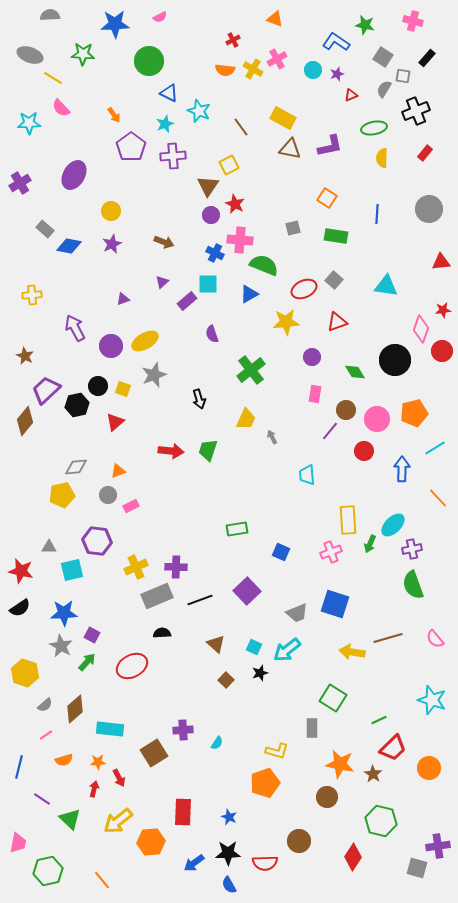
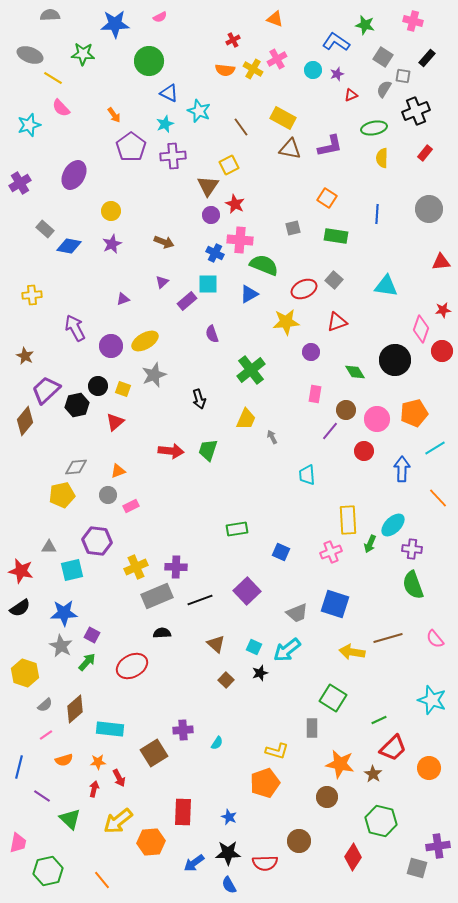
cyan star at (29, 123): moved 2 px down; rotated 15 degrees counterclockwise
purple circle at (312, 357): moved 1 px left, 5 px up
purple cross at (412, 549): rotated 18 degrees clockwise
purple line at (42, 799): moved 3 px up
